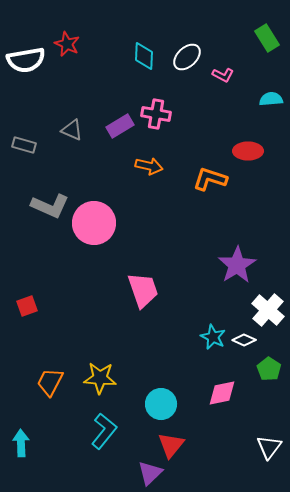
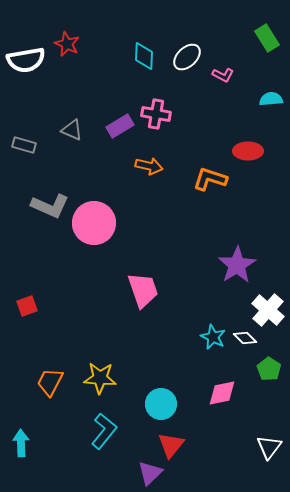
white diamond: moved 1 px right, 2 px up; rotated 20 degrees clockwise
